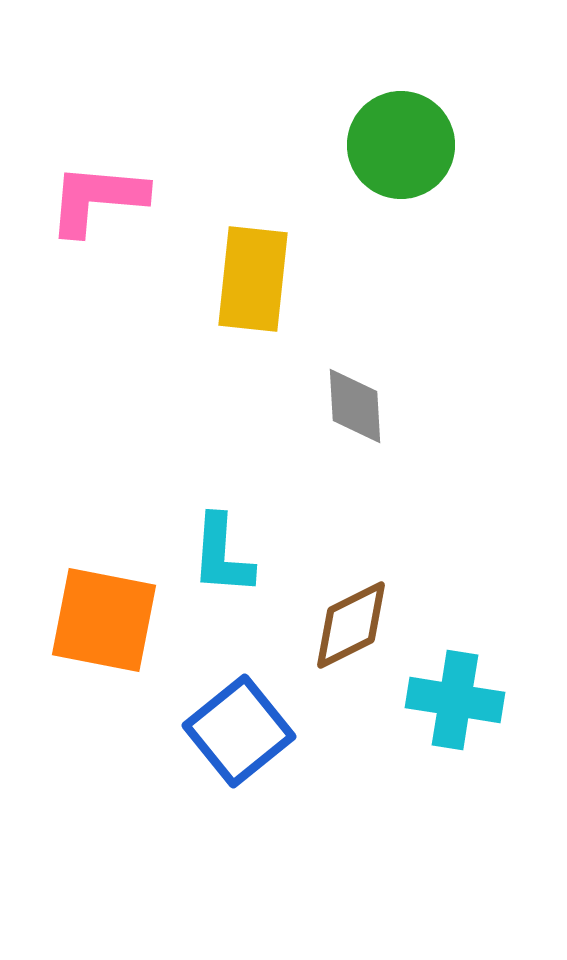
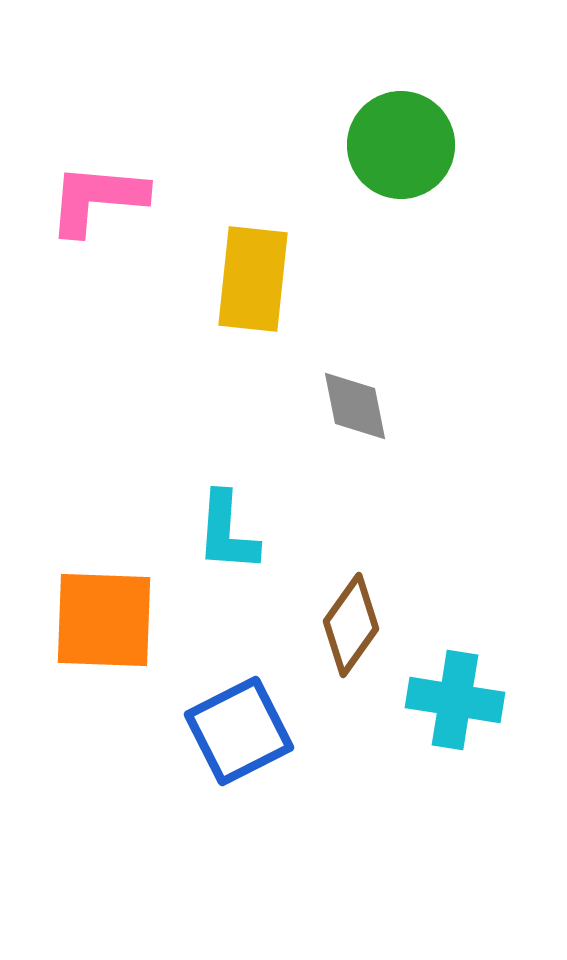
gray diamond: rotated 8 degrees counterclockwise
cyan L-shape: moved 5 px right, 23 px up
orange square: rotated 9 degrees counterclockwise
brown diamond: rotated 28 degrees counterclockwise
blue square: rotated 12 degrees clockwise
